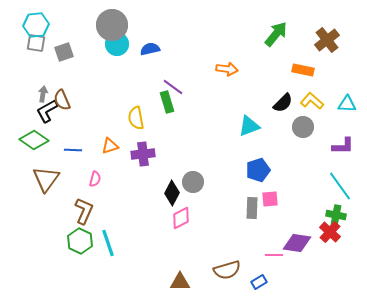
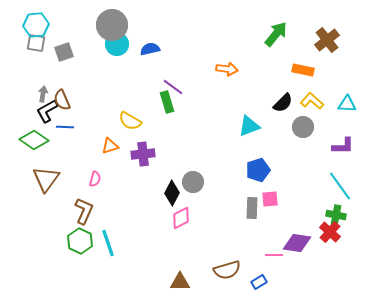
yellow semicircle at (136, 118): moved 6 px left, 3 px down; rotated 50 degrees counterclockwise
blue line at (73, 150): moved 8 px left, 23 px up
